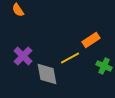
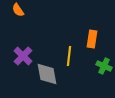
orange rectangle: moved 1 px right, 1 px up; rotated 48 degrees counterclockwise
yellow line: moved 1 px left, 2 px up; rotated 54 degrees counterclockwise
